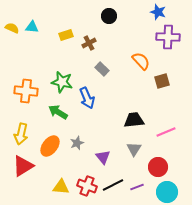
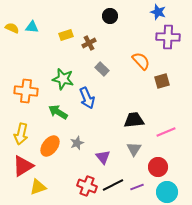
black circle: moved 1 px right
green star: moved 1 px right, 3 px up
yellow triangle: moved 23 px left; rotated 24 degrees counterclockwise
